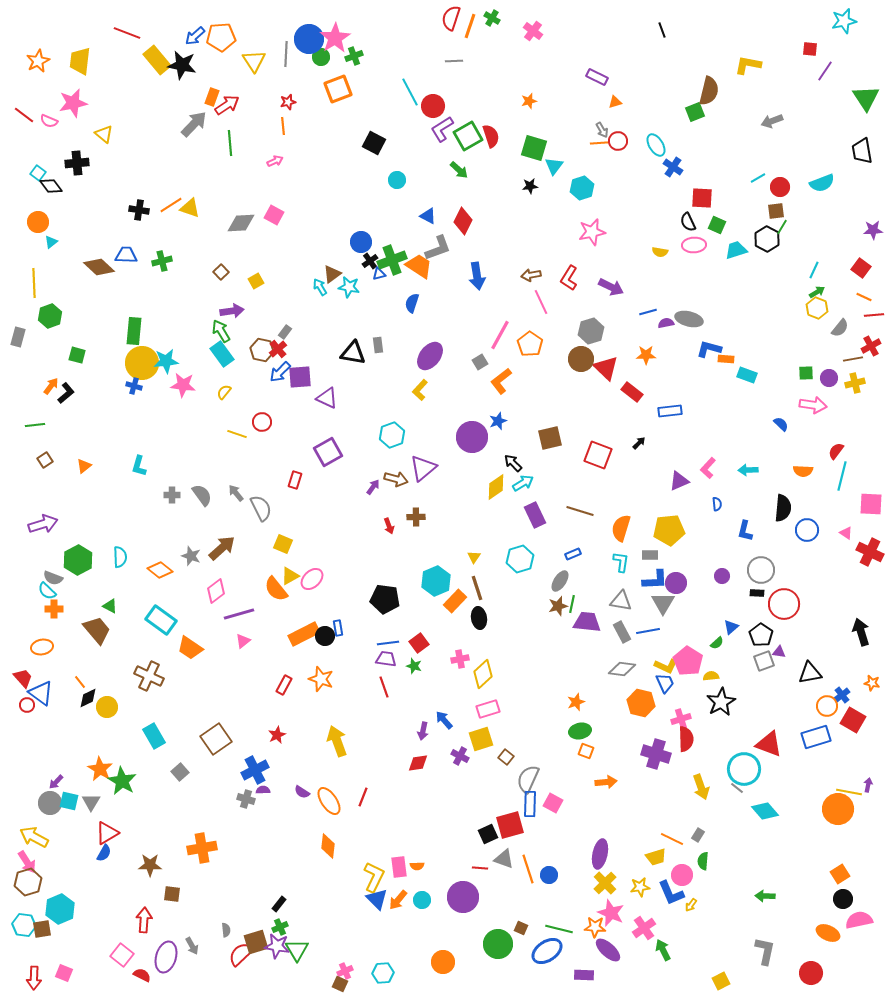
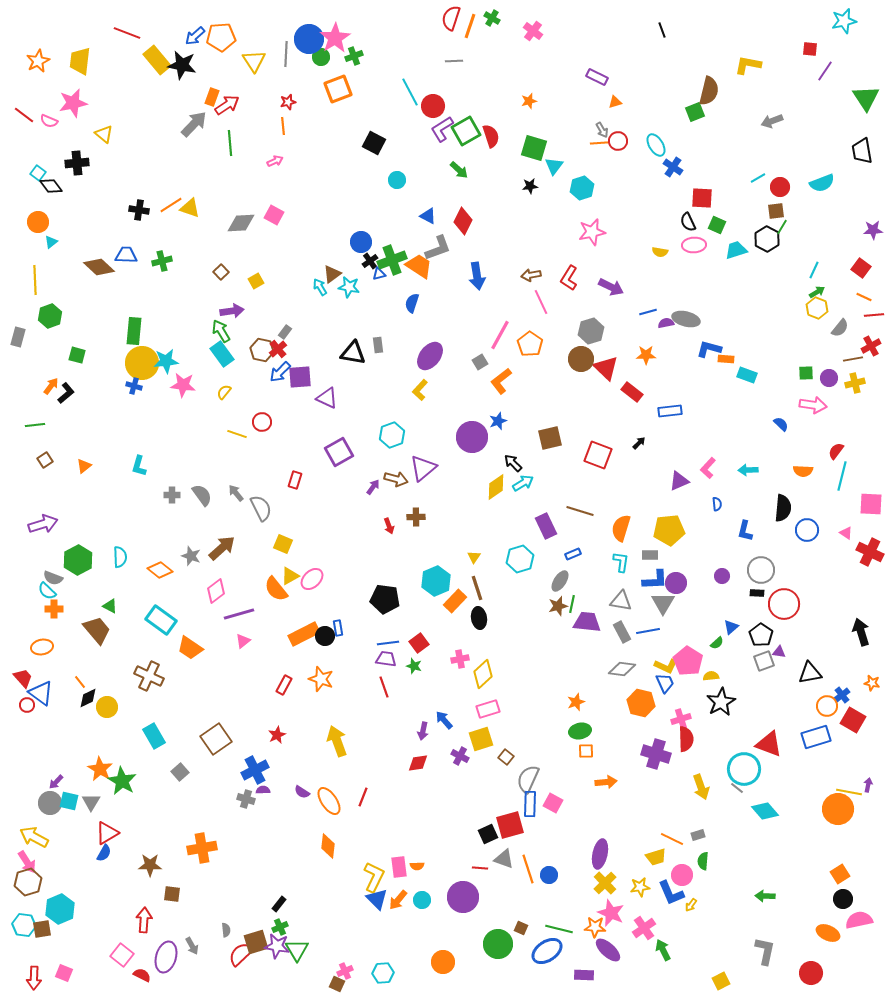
green square at (468, 136): moved 2 px left, 5 px up
yellow line at (34, 283): moved 1 px right, 3 px up
gray ellipse at (689, 319): moved 3 px left
purple square at (328, 452): moved 11 px right
purple rectangle at (535, 515): moved 11 px right, 11 px down
orange square at (586, 751): rotated 21 degrees counterclockwise
gray rectangle at (698, 835): rotated 40 degrees clockwise
brown square at (340, 984): moved 3 px left
